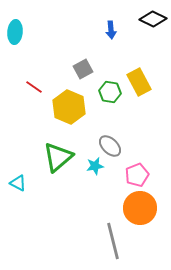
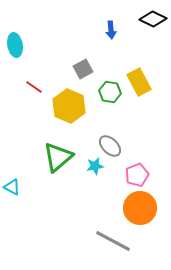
cyan ellipse: moved 13 px down; rotated 15 degrees counterclockwise
yellow hexagon: moved 1 px up
cyan triangle: moved 6 px left, 4 px down
gray line: rotated 48 degrees counterclockwise
